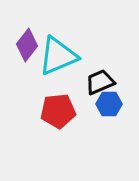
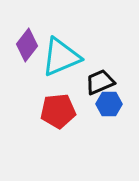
cyan triangle: moved 3 px right, 1 px down
